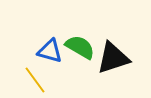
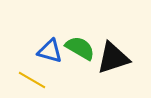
green semicircle: moved 1 px down
yellow line: moved 3 px left; rotated 24 degrees counterclockwise
